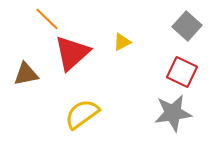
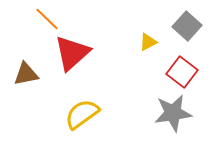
yellow triangle: moved 26 px right
red square: rotated 12 degrees clockwise
